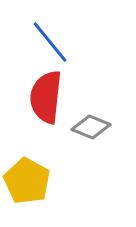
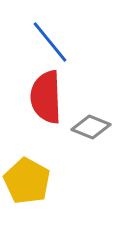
red semicircle: rotated 8 degrees counterclockwise
